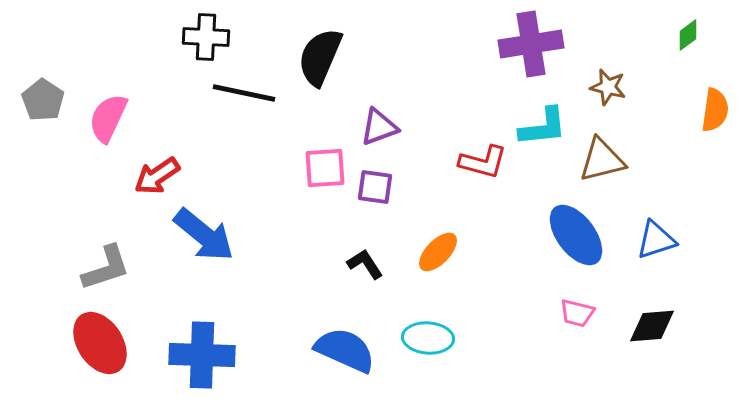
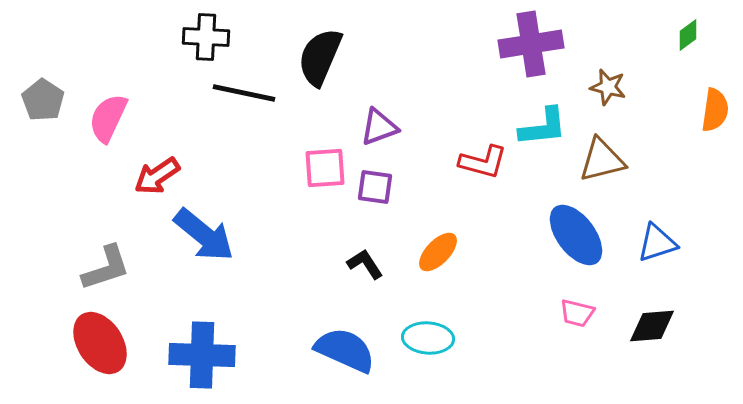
blue triangle: moved 1 px right, 3 px down
